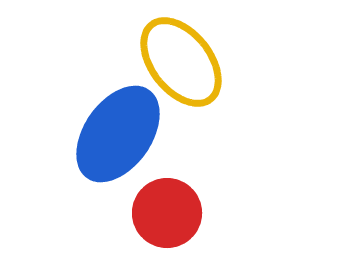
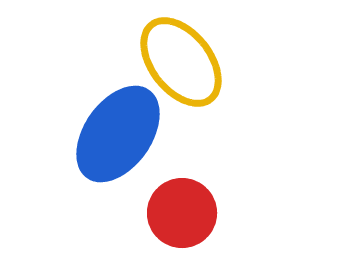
red circle: moved 15 px right
